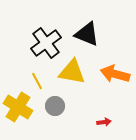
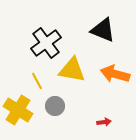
black triangle: moved 16 px right, 4 px up
yellow triangle: moved 2 px up
yellow cross: moved 3 px down
